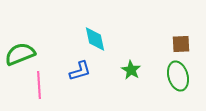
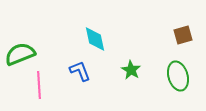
brown square: moved 2 px right, 9 px up; rotated 12 degrees counterclockwise
blue L-shape: rotated 95 degrees counterclockwise
